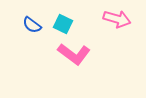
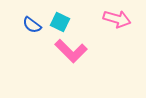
cyan square: moved 3 px left, 2 px up
pink L-shape: moved 3 px left, 3 px up; rotated 8 degrees clockwise
